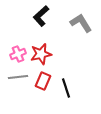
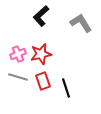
gray line: rotated 24 degrees clockwise
red rectangle: rotated 42 degrees counterclockwise
